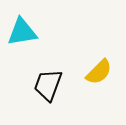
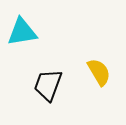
yellow semicircle: rotated 76 degrees counterclockwise
